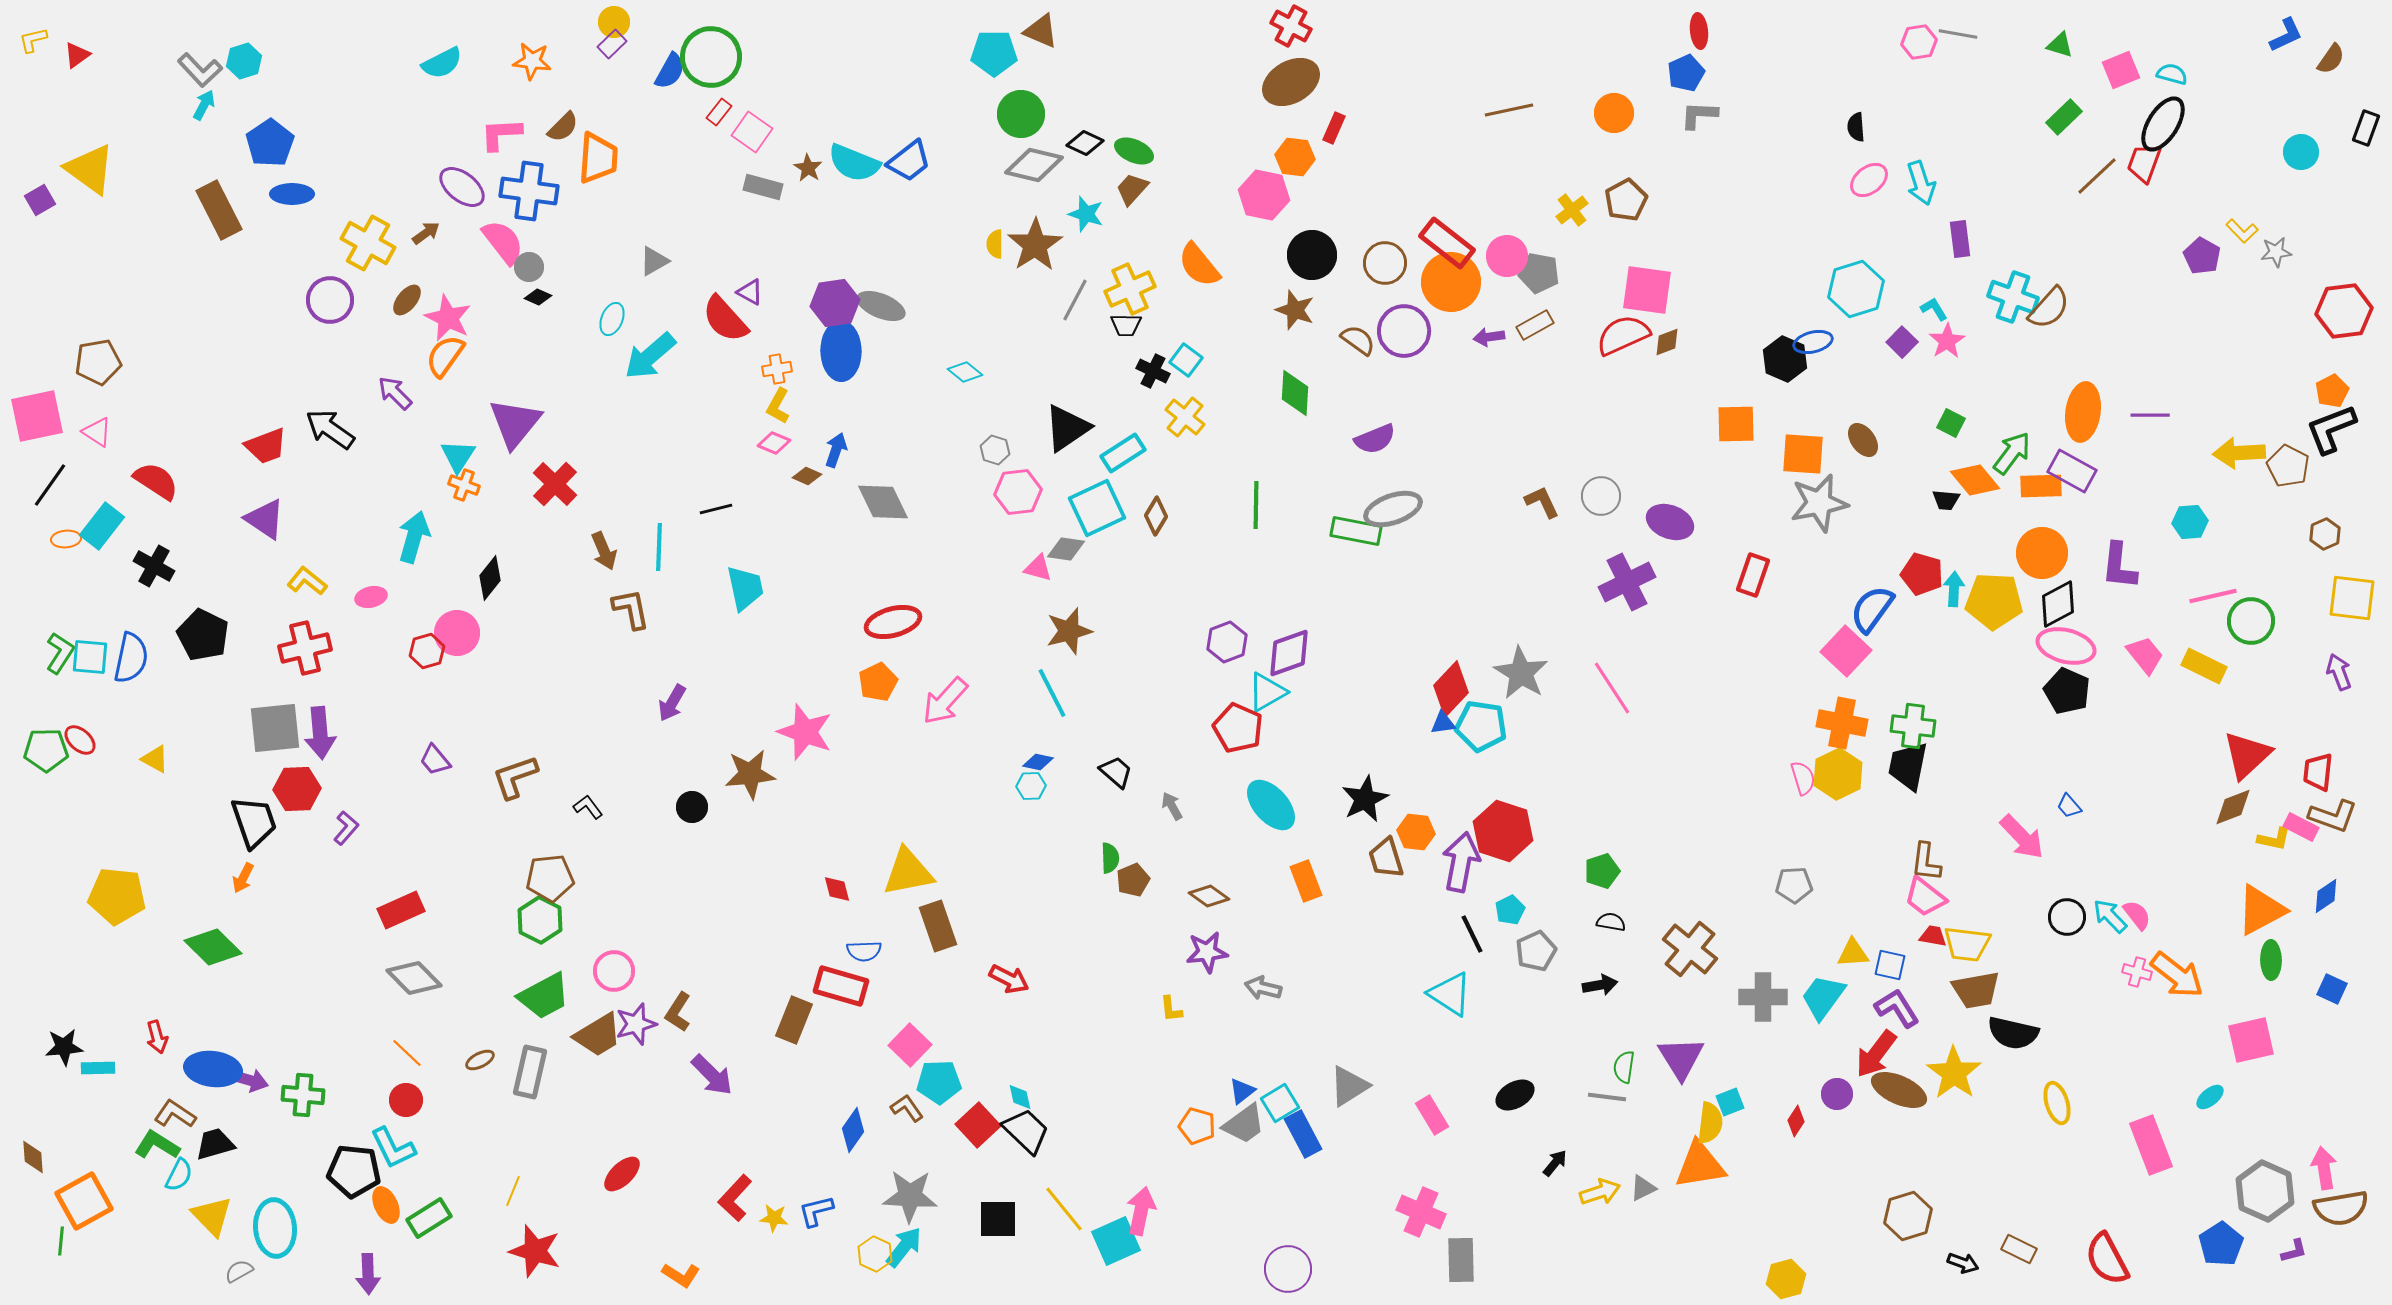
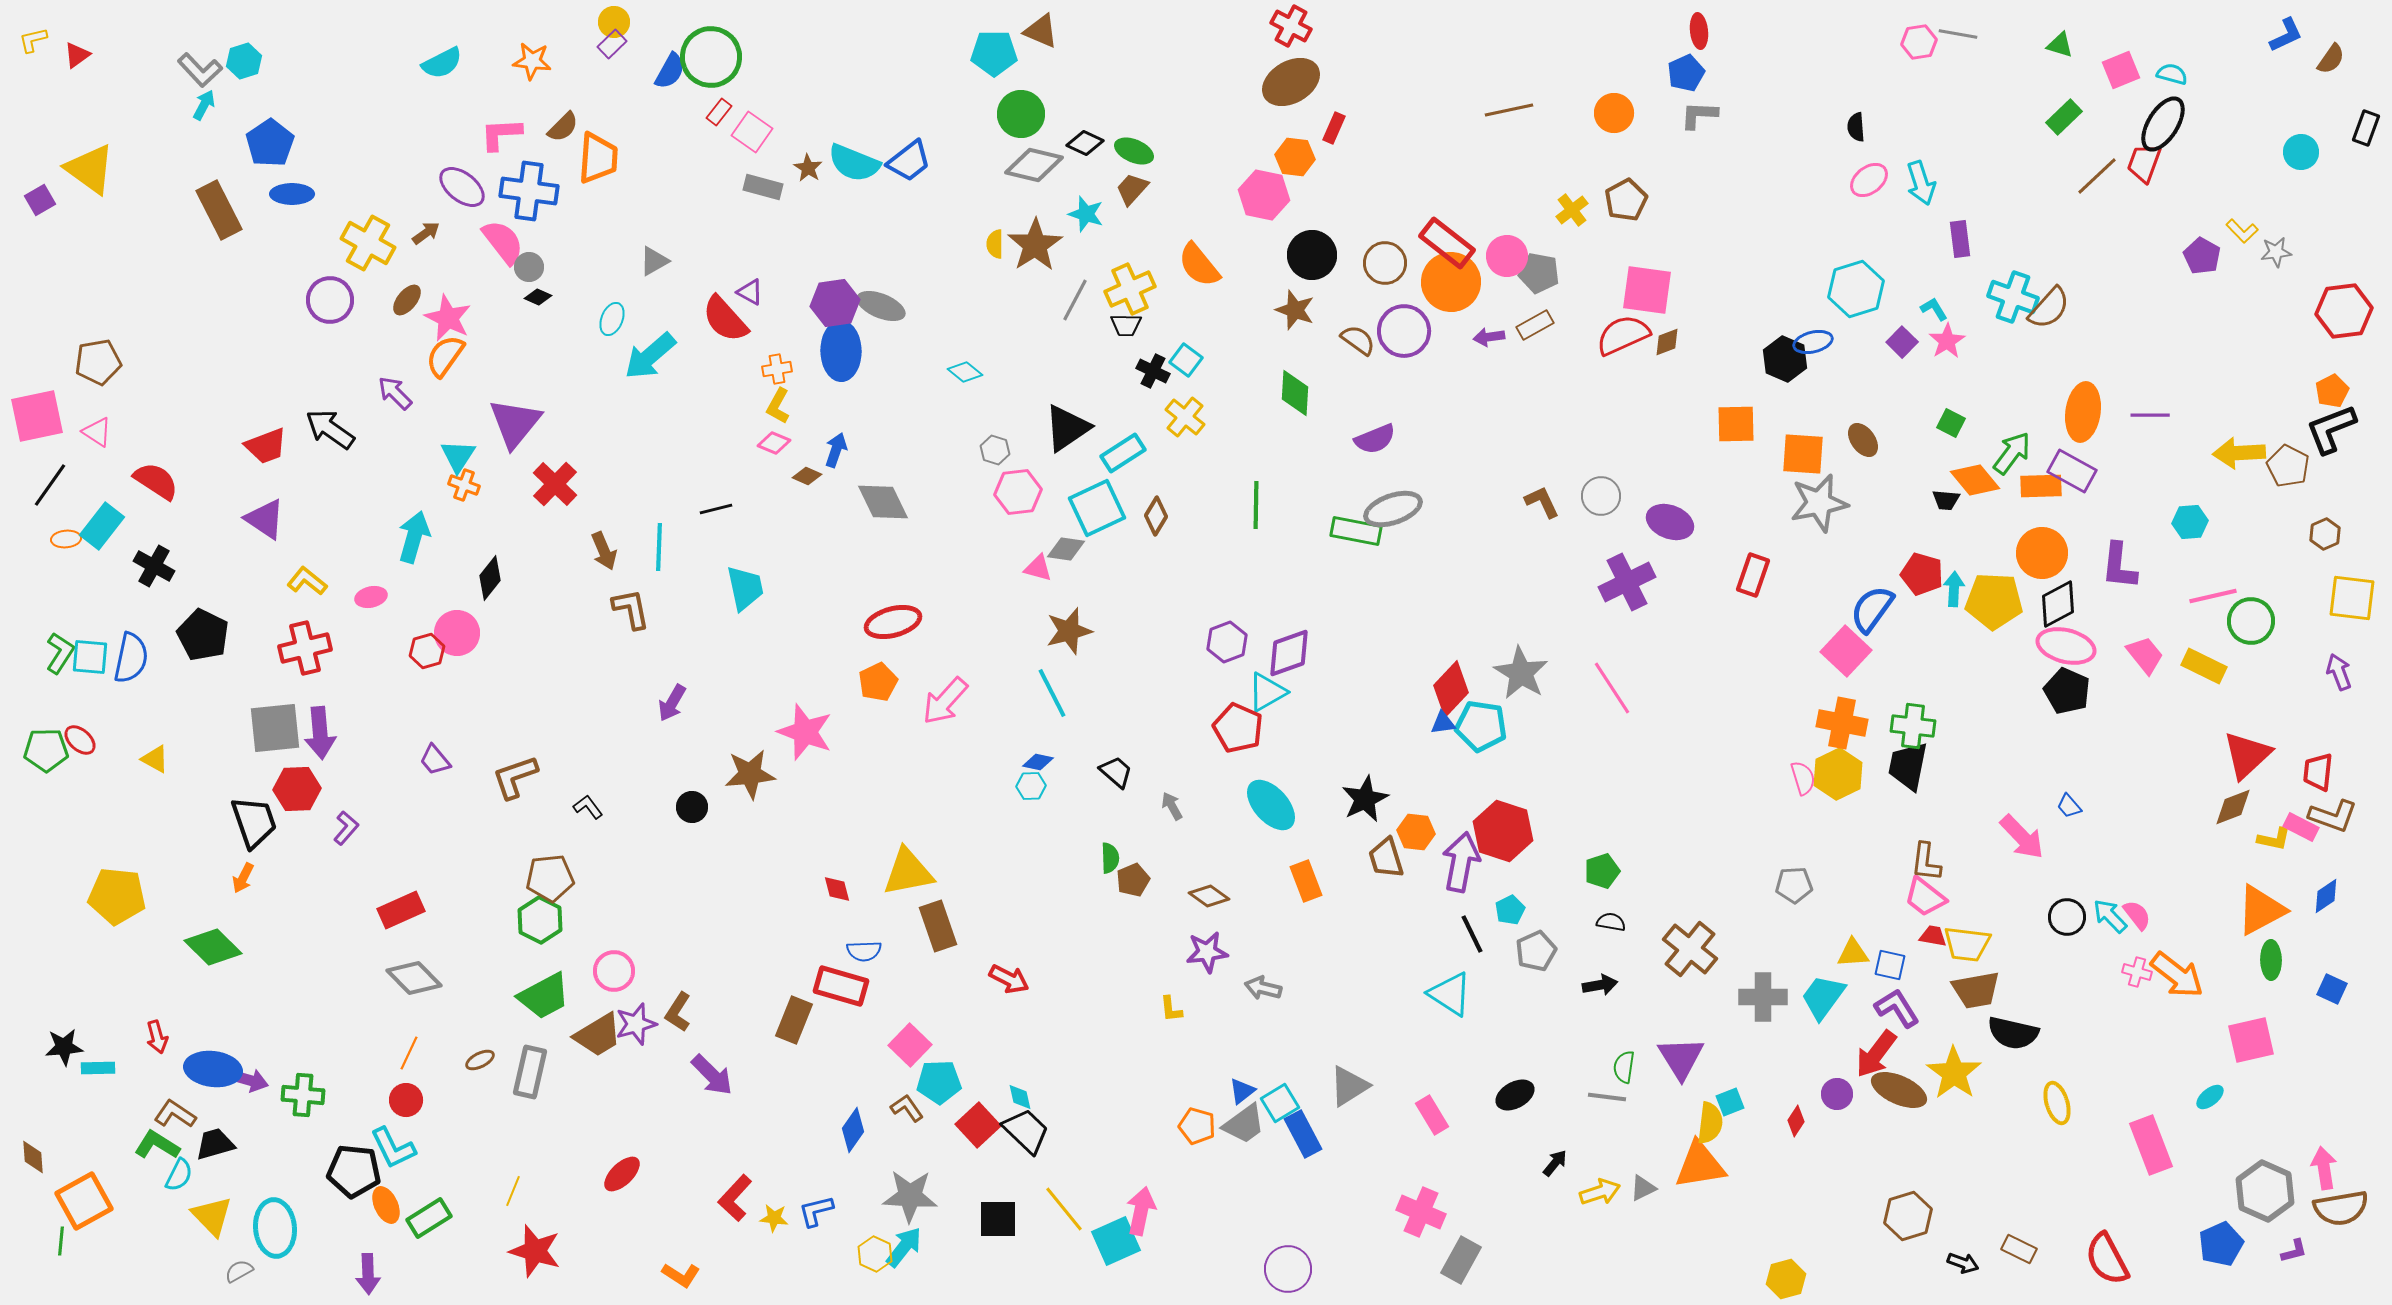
orange line at (407, 1053): moved 2 px right; rotated 72 degrees clockwise
blue pentagon at (2221, 1244): rotated 9 degrees clockwise
gray rectangle at (1461, 1260): rotated 30 degrees clockwise
